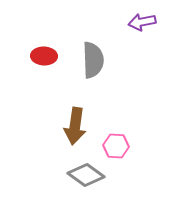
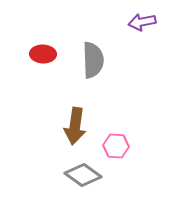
red ellipse: moved 1 px left, 2 px up
gray diamond: moved 3 px left
